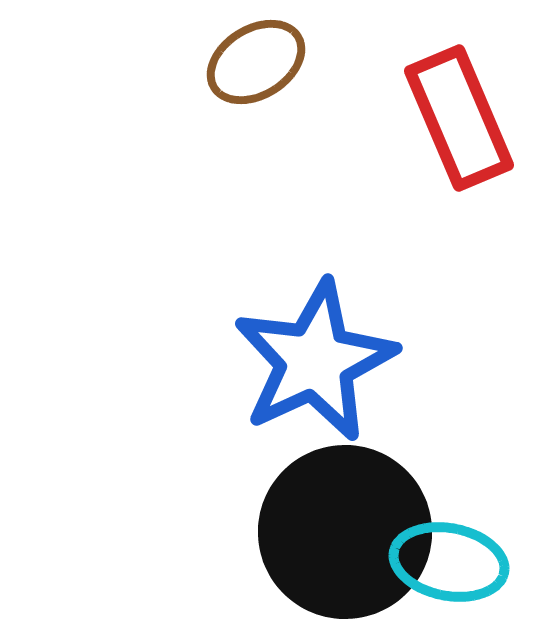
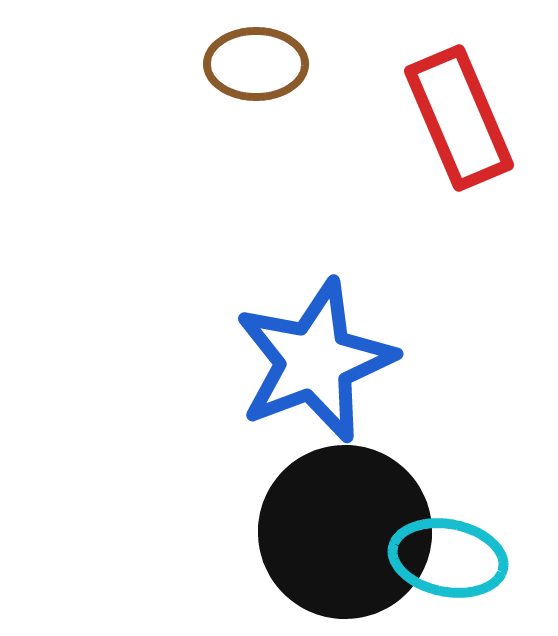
brown ellipse: moved 2 px down; rotated 32 degrees clockwise
blue star: rotated 4 degrees clockwise
cyan ellipse: moved 1 px left, 4 px up
